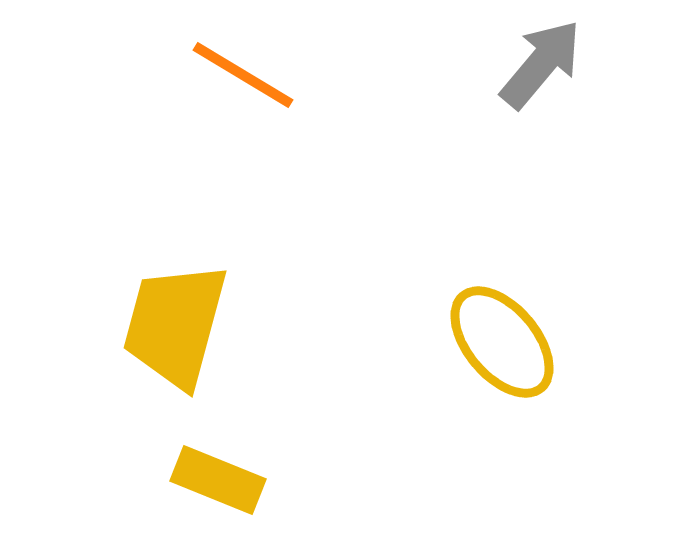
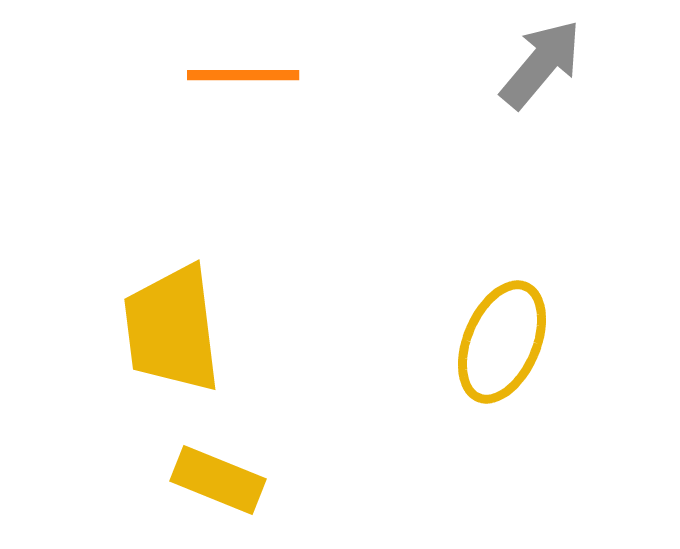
orange line: rotated 31 degrees counterclockwise
yellow trapezoid: moved 3 px left, 4 px down; rotated 22 degrees counterclockwise
yellow ellipse: rotated 63 degrees clockwise
